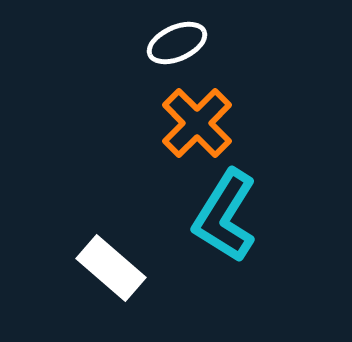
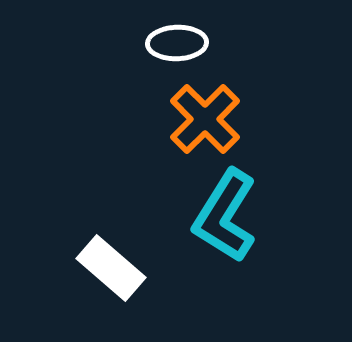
white ellipse: rotated 22 degrees clockwise
orange cross: moved 8 px right, 4 px up
